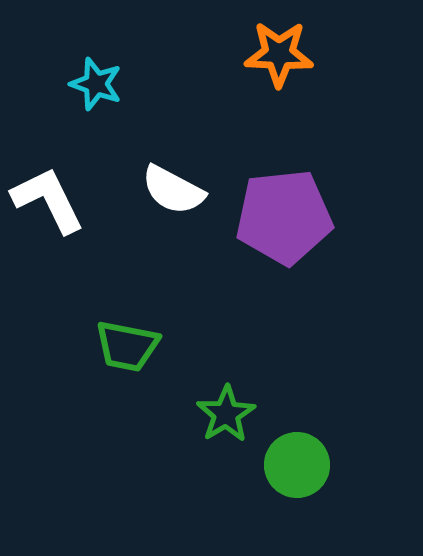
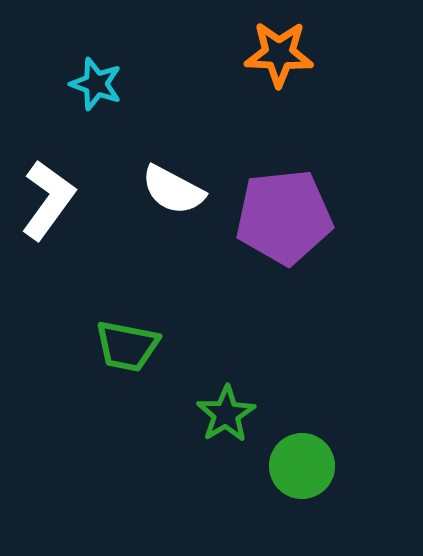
white L-shape: rotated 62 degrees clockwise
green circle: moved 5 px right, 1 px down
